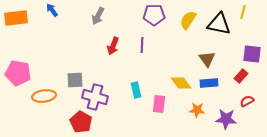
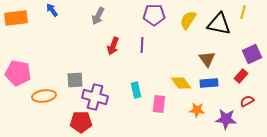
purple square: rotated 30 degrees counterclockwise
red pentagon: rotated 30 degrees counterclockwise
